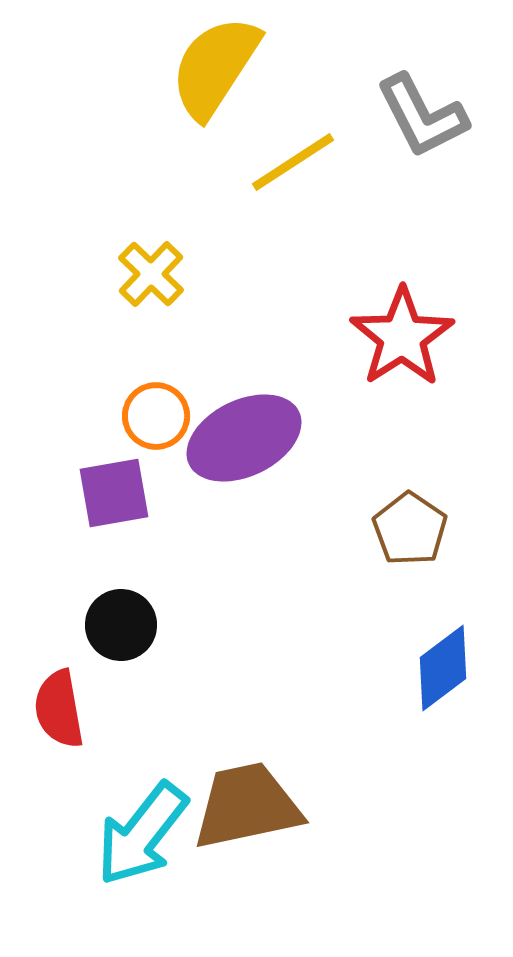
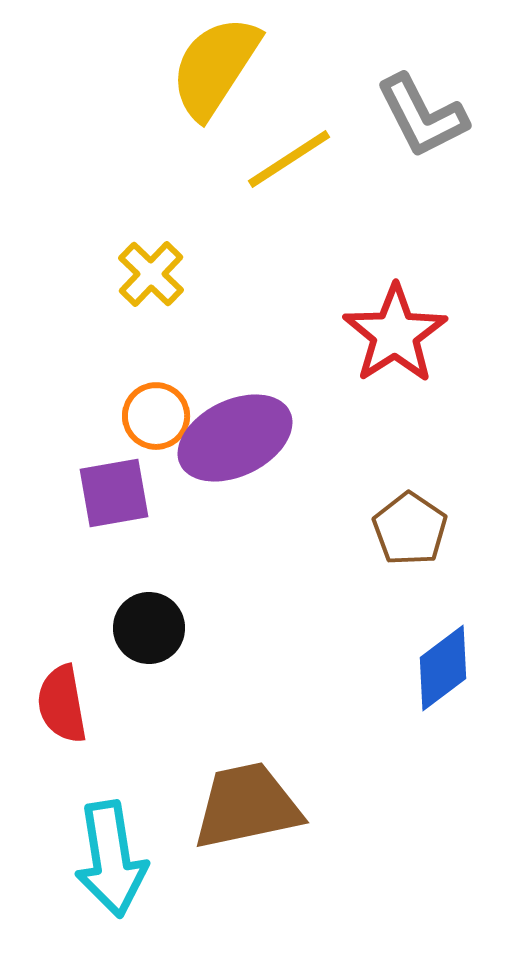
yellow line: moved 4 px left, 3 px up
red star: moved 7 px left, 3 px up
purple ellipse: moved 9 px left
black circle: moved 28 px right, 3 px down
red semicircle: moved 3 px right, 5 px up
cyan arrow: moved 31 px left, 25 px down; rotated 47 degrees counterclockwise
